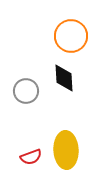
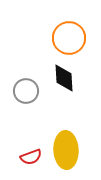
orange circle: moved 2 px left, 2 px down
